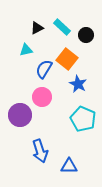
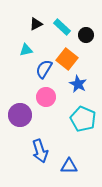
black triangle: moved 1 px left, 4 px up
pink circle: moved 4 px right
